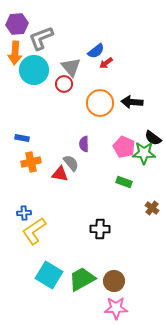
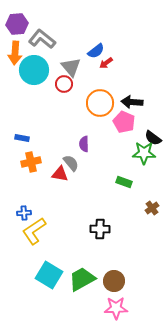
gray L-shape: moved 1 px right, 1 px down; rotated 60 degrees clockwise
pink pentagon: moved 25 px up
brown cross: rotated 16 degrees clockwise
